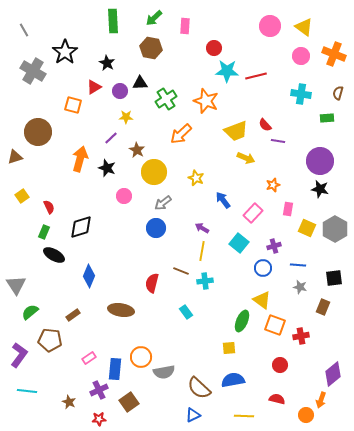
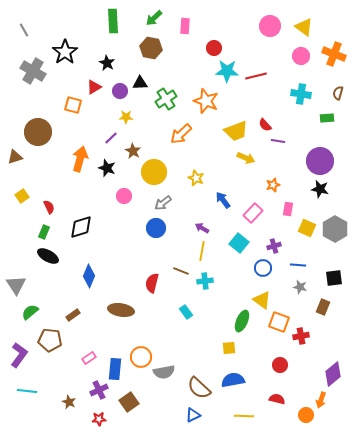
brown star at (137, 150): moved 4 px left, 1 px down
black ellipse at (54, 255): moved 6 px left, 1 px down
orange square at (275, 325): moved 4 px right, 3 px up
